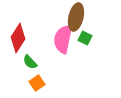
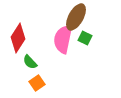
brown ellipse: rotated 16 degrees clockwise
